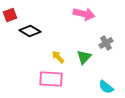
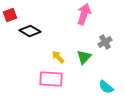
pink arrow: rotated 85 degrees counterclockwise
gray cross: moved 1 px left, 1 px up
